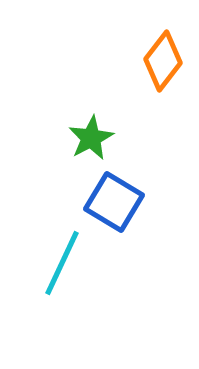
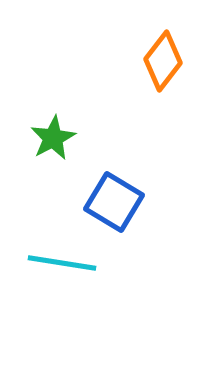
green star: moved 38 px left
cyan line: rotated 74 degrees clockwise
